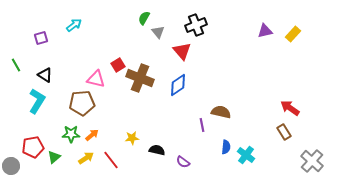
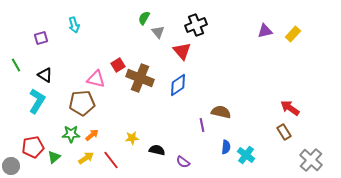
cyan arrow: rotated 112 degrees clockwise
gray cross: moved 1 px left, 1 px up
